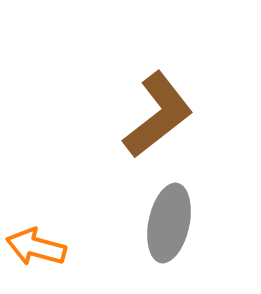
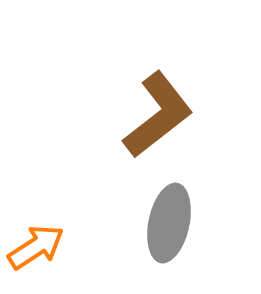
orange arrow: rotated 132 degrees clockwise
